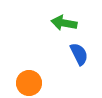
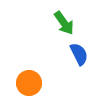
green arrow: rotated 135 degrees counterclockwise
